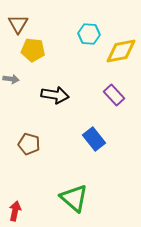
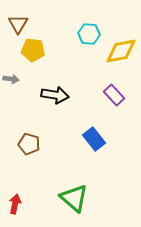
red arrow: moved 7 px up
